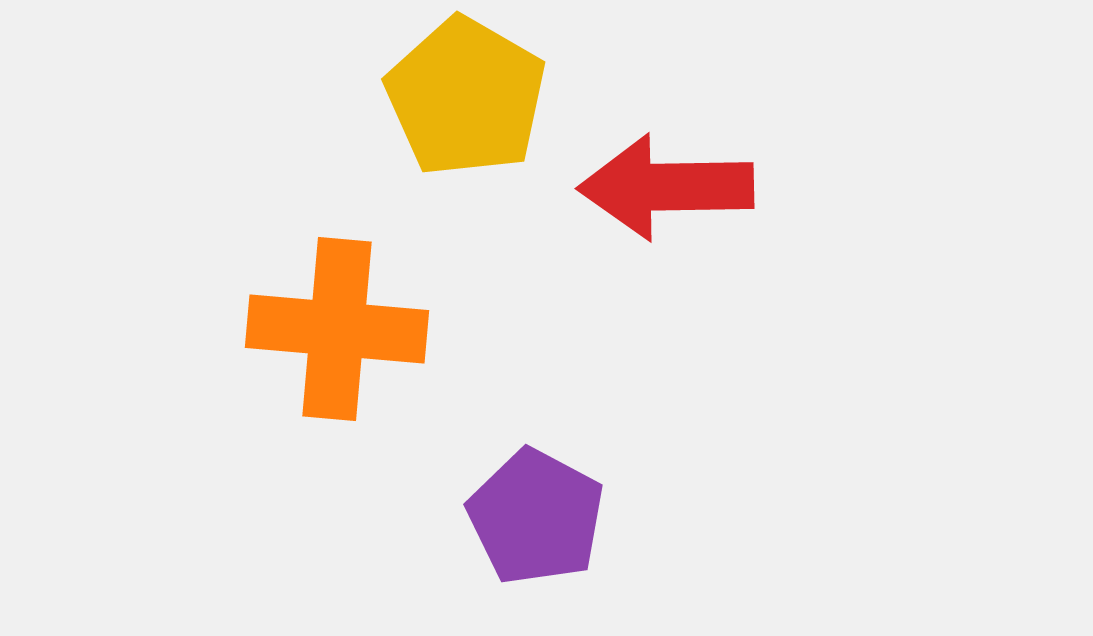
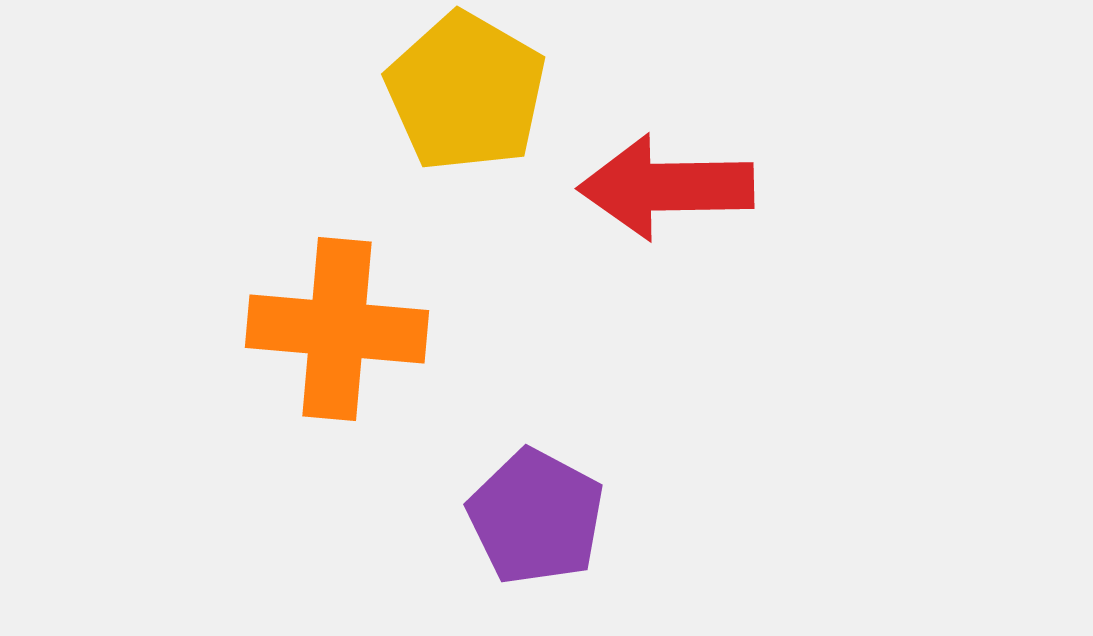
yellow pentagon: moved 5 px up
